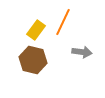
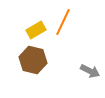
yellow rectangle: rotated 24 degrees clockwise
gray arrow: moved 8 px right, 19 px down; rotated 18 degrees clockwise
